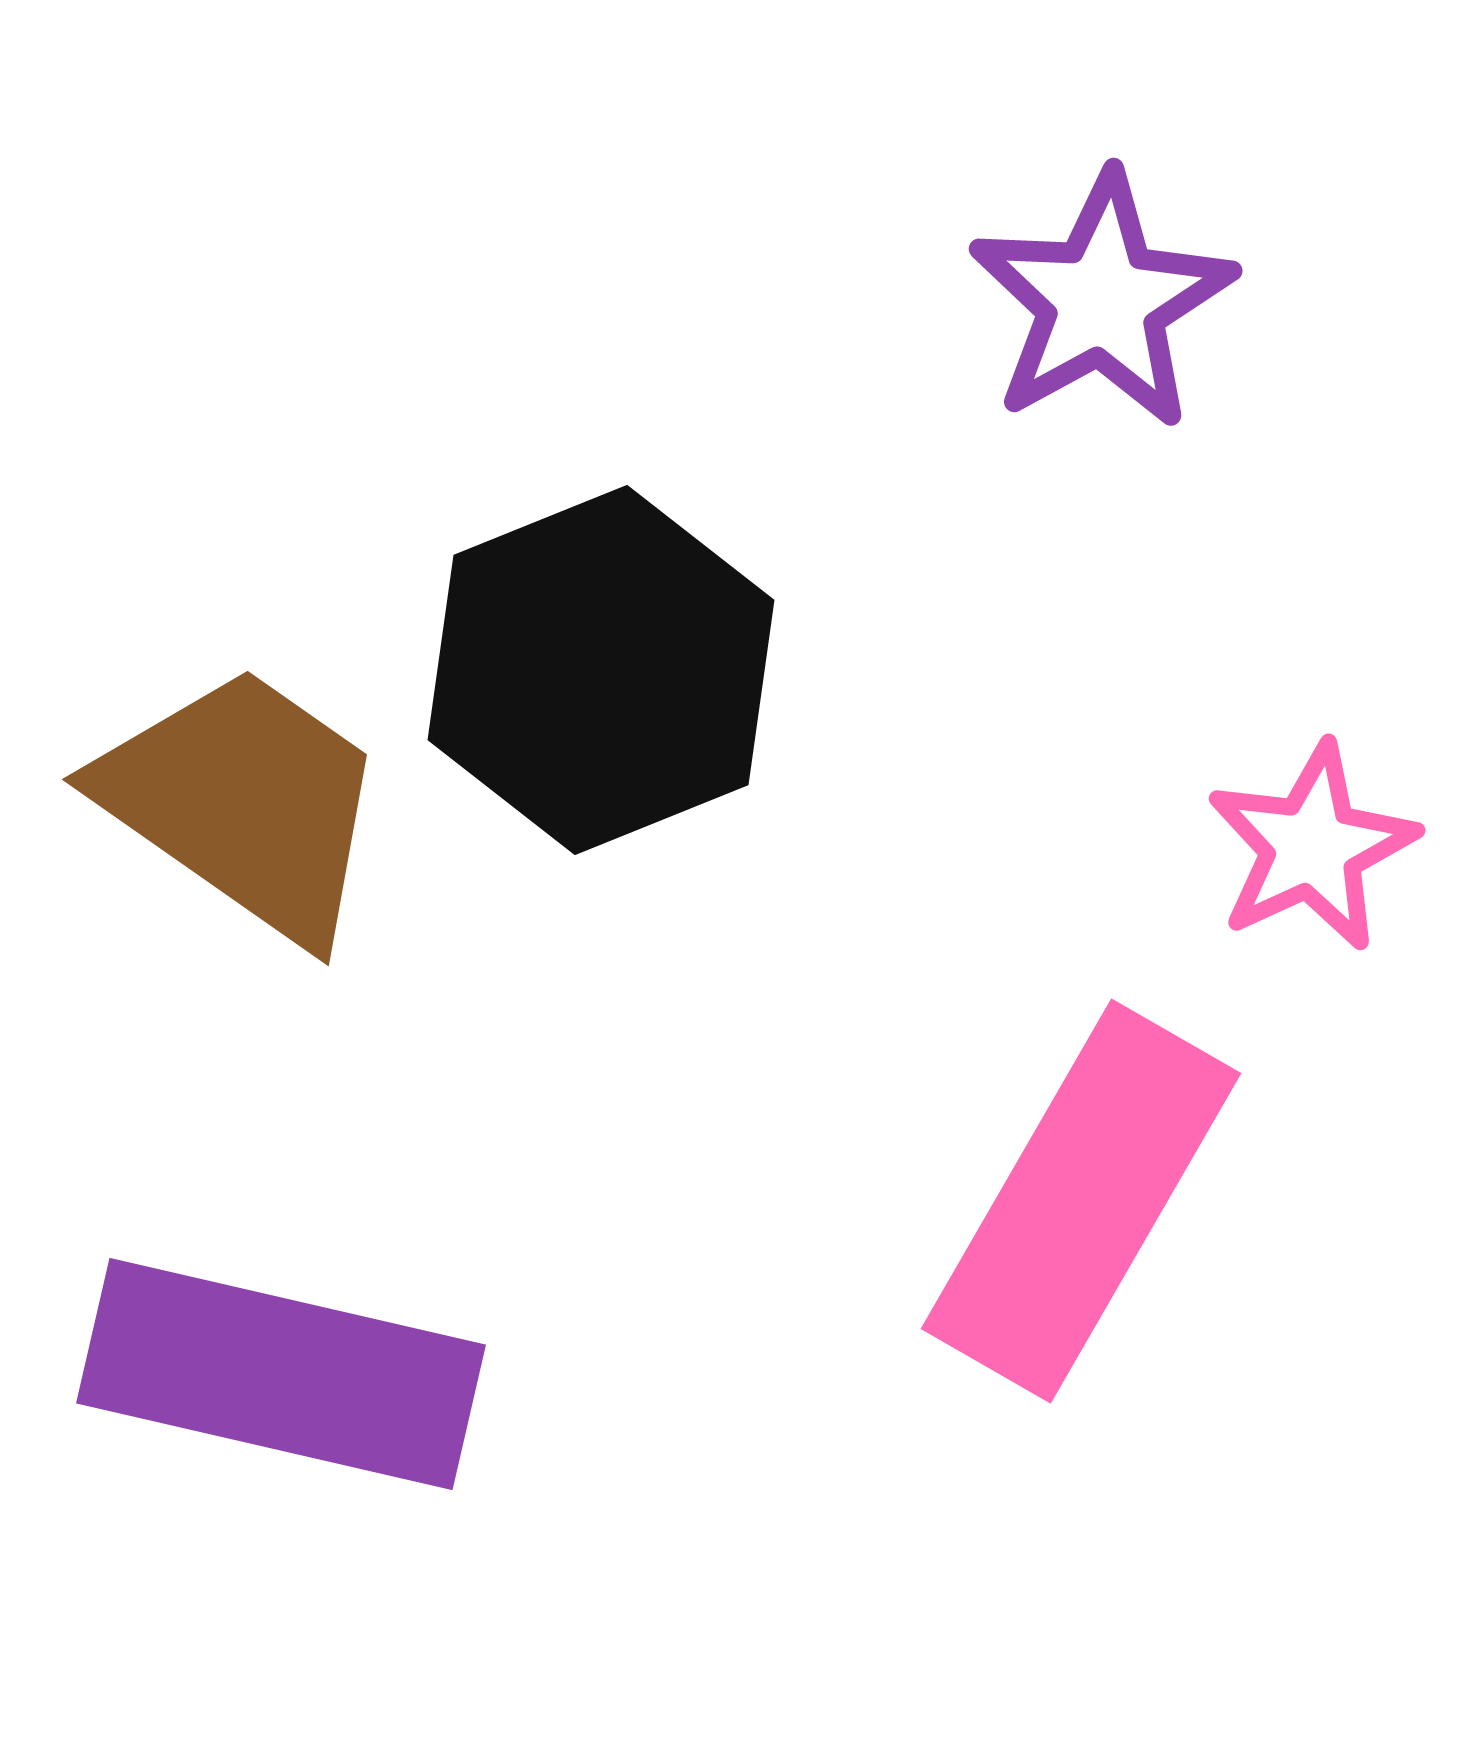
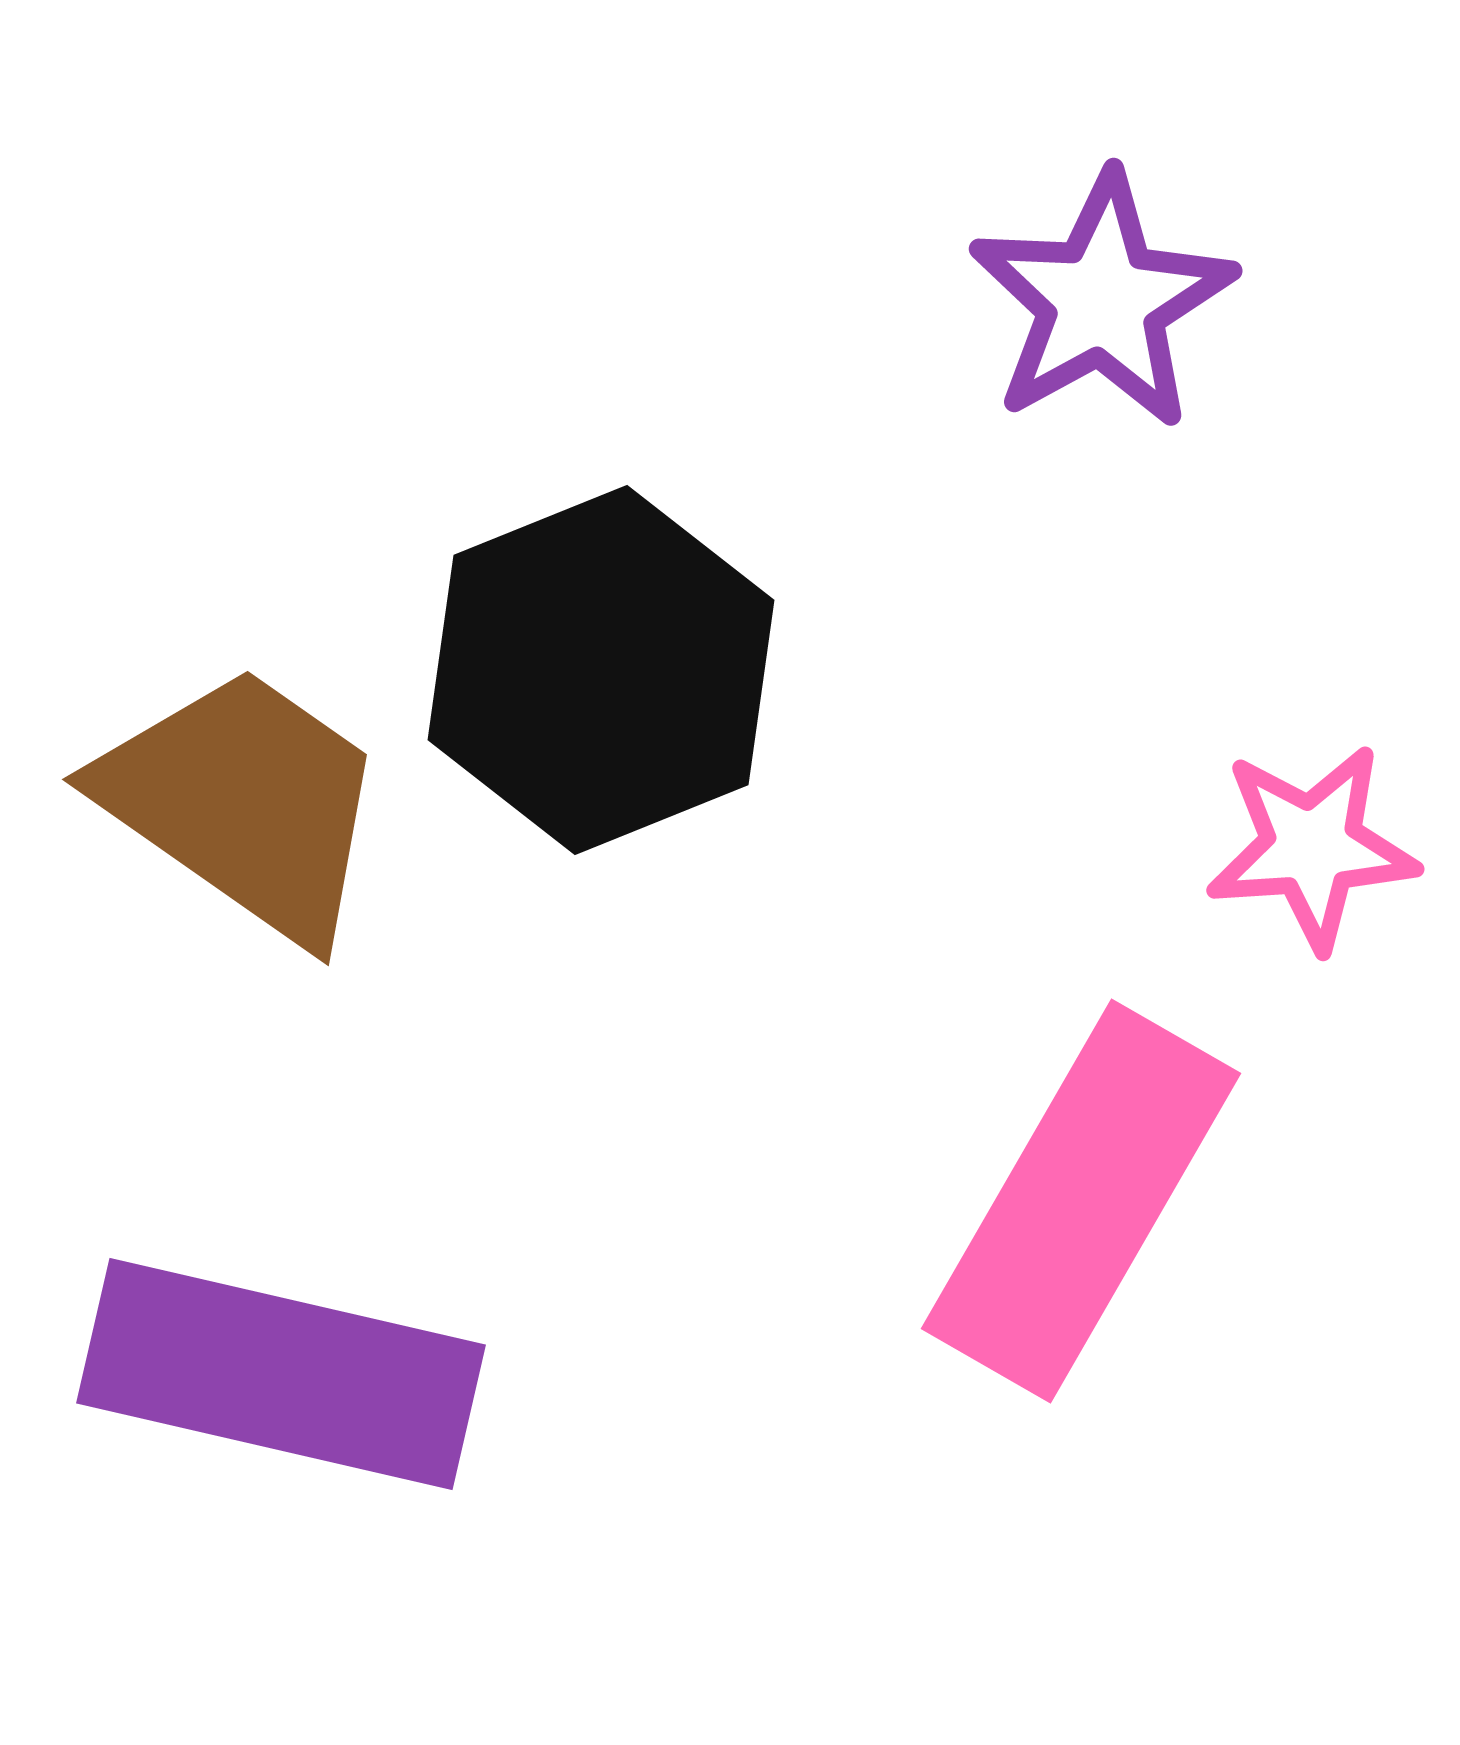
pink star: rotated 21 degrees clockwise
